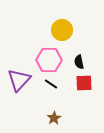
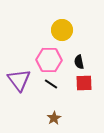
purple triangle: rotated 20 degrees counterclockwise
